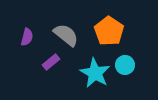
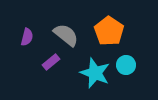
cyan circle: moved 1 px right
cyan star: rotated 8 degrees counterclockwise
